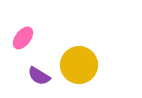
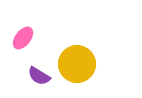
yellow circle: moved 2 px left, 1 px up
